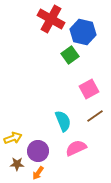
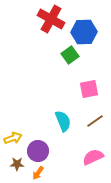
blue hexagon: moved 1 px right; rotated 15 degrees counterclockwise
pink square: rotated 18 degrees clockwise
brown line: moved 5 px down
pink semicircle: moved 17 px right, 9 px down
